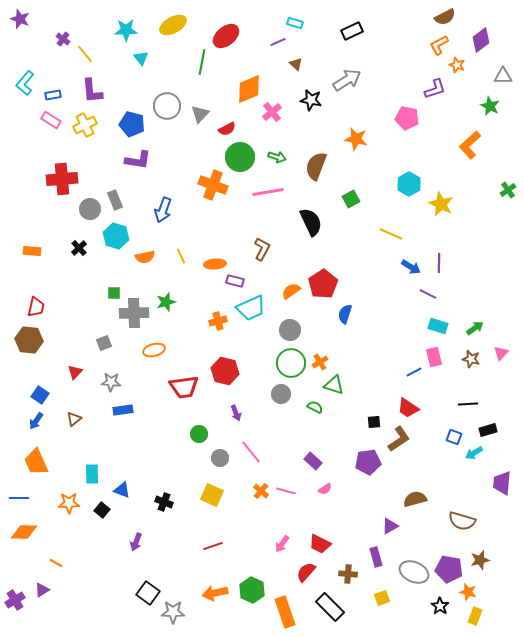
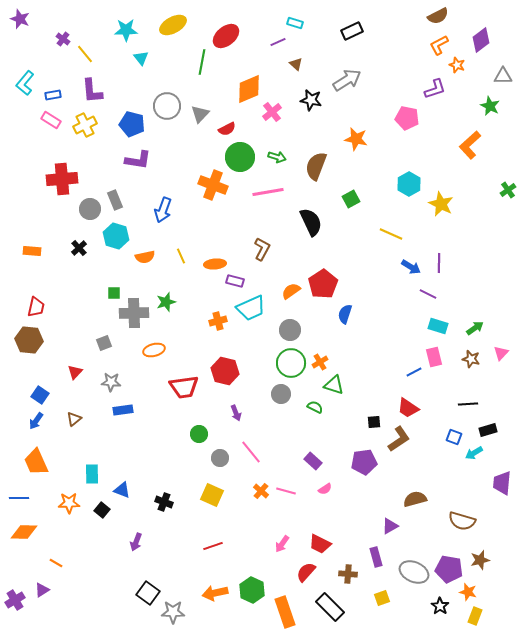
brown semicircle at (445, 17): moved 7 px left, 1 px up
purple pentagon at (368, 462): moved 4 px left
